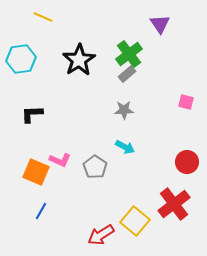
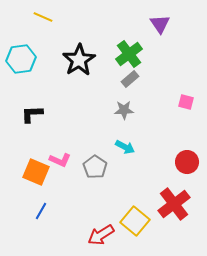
gray rectangle: moved 3 px right, 5 px down
